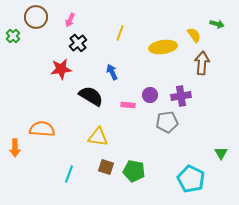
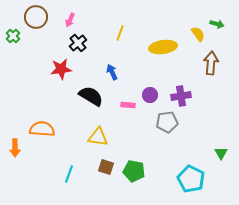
yellow semicircle: moved 4 px right, 1 px up
brown arrow: moved 9 px right
